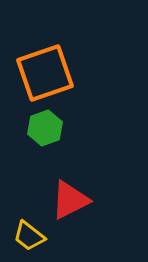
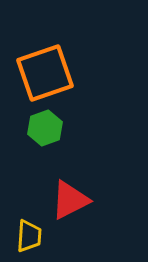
yellow trapezoid: rotated 124 degrees counterclockwise
